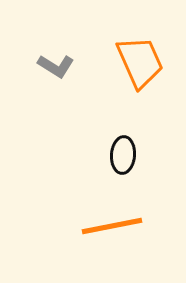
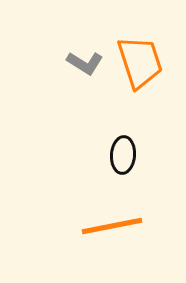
orange trapezoid: rotated 6 degrees clockwise
gray L-shape: moved 29 px right, 3 px up
